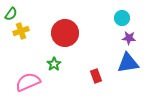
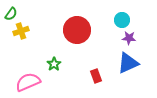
cyan circle: moved 2 px down
red circle: moved 12 px right, 3 px up
blue triangle: rotated 15 degrees counterclockwise
